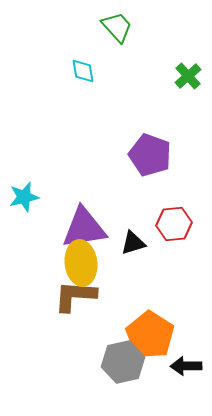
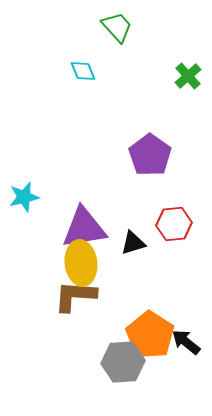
cyan diamond: rotated 12 degrees counterclockwise
purple pentagon: rotated 15 degrees clockwise
gray hexagon: rotated 9 degrees clockwise
black arrow: moved 24 px up; rotated 40 degrees clockwise
